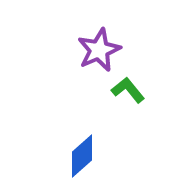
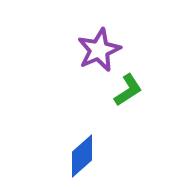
green L-shape: rotated 96 degrees clockwise
